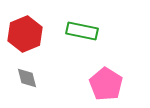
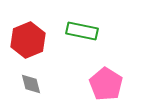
red hexagon: moved 3 px right, 6 px down
gray diamond: moved 4 px right, 6 px down
